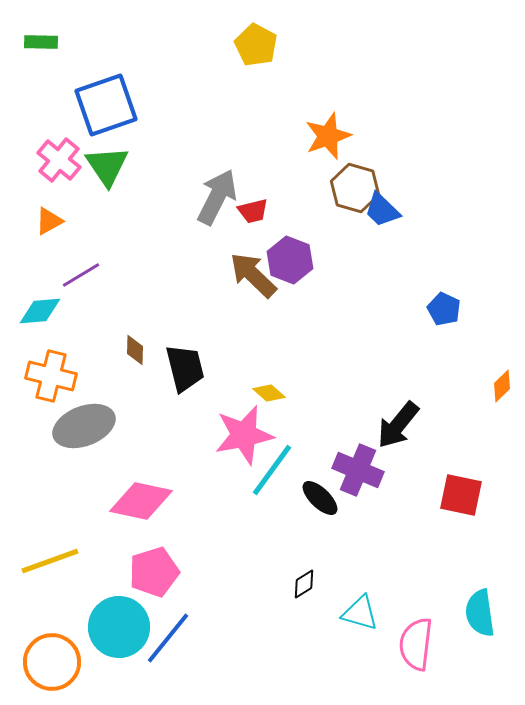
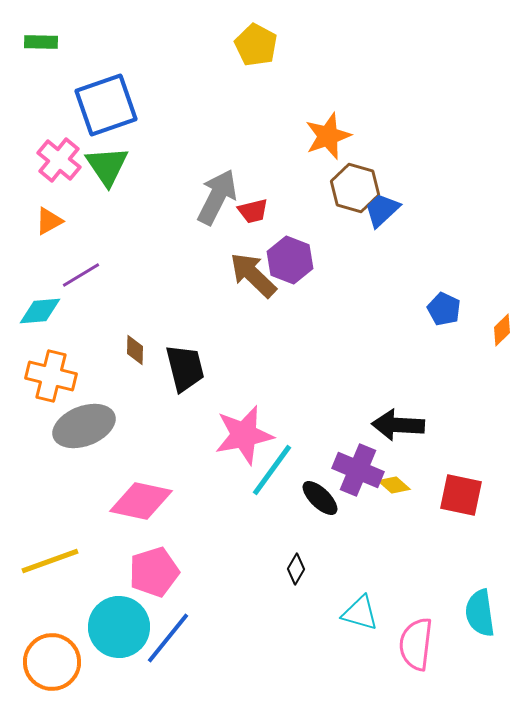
blue trapezoid: rotated 93 degrees clockwise
orange diamond: moved 56 px up
yellow diamond: moved 125 px right, 92 px down
black arrow: rotated 54 degrees clockwise
black diamond: moved 8 px left, 15 px up; rotated 28 degrees counterclockwise
